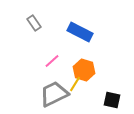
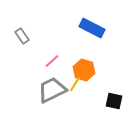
gray rectangle: moved 12 px left, 13 px down
blue rectangle: moved 12 px right, 4 px up
gray trapezoid: moved 2 px left, 4 px up
black square: moved 2 px right, 1 px down
